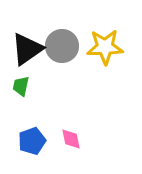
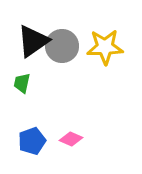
black triangle: moved 6 px right, 8 px up
green trapezoid: moved 1 px right, 3 px up
pink diamond: rotated 55 degrees counterclockwise
